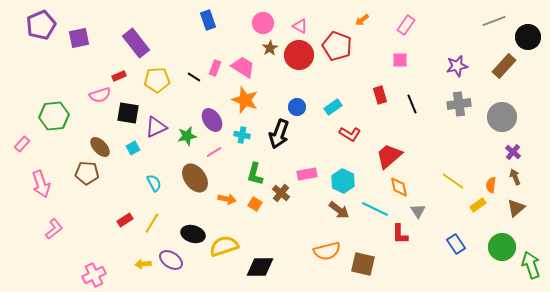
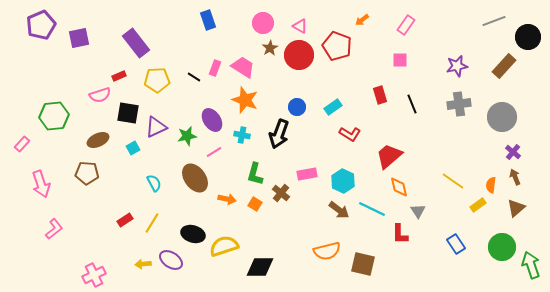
brown ellipse at (100, 147): moved 2 px left, 7 px up; rotated 70 degrees counterclockwise
cyan line at (375, 209): moved 3 px left
